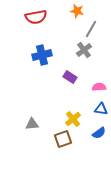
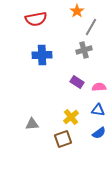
orange star: rotated 24 degrees clockwise
red semicircle: moved 2 px down
gray line: moved 2 px up
gray cross: rotated 21 degrees clockwise
blue cross: rotated 12 degrees clockwise
purple rectangle: moved 7 px right, 5 px down
blue triangle: moved 3 px left, 1 px down
yellow cross: moved 2 px left, 2 px up
